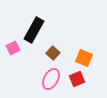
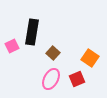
black rectangle: moved 2 px left, 2 px down; rotated 20 degrees counterclockwise
pink square: moved 1 px left, 2 px up
orange square: moved 6 px right; rotated 12 degrees clockwise
